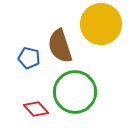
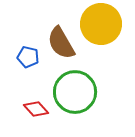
brown semicircle: moved 1 px right, 3 px up; rotated 12 degrees counterclockwise
blue pentagon: moved 1 px left, 1 px up
